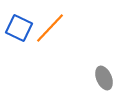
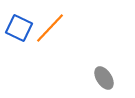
gray ellipse: rotated 10 degrees counterclockwise
